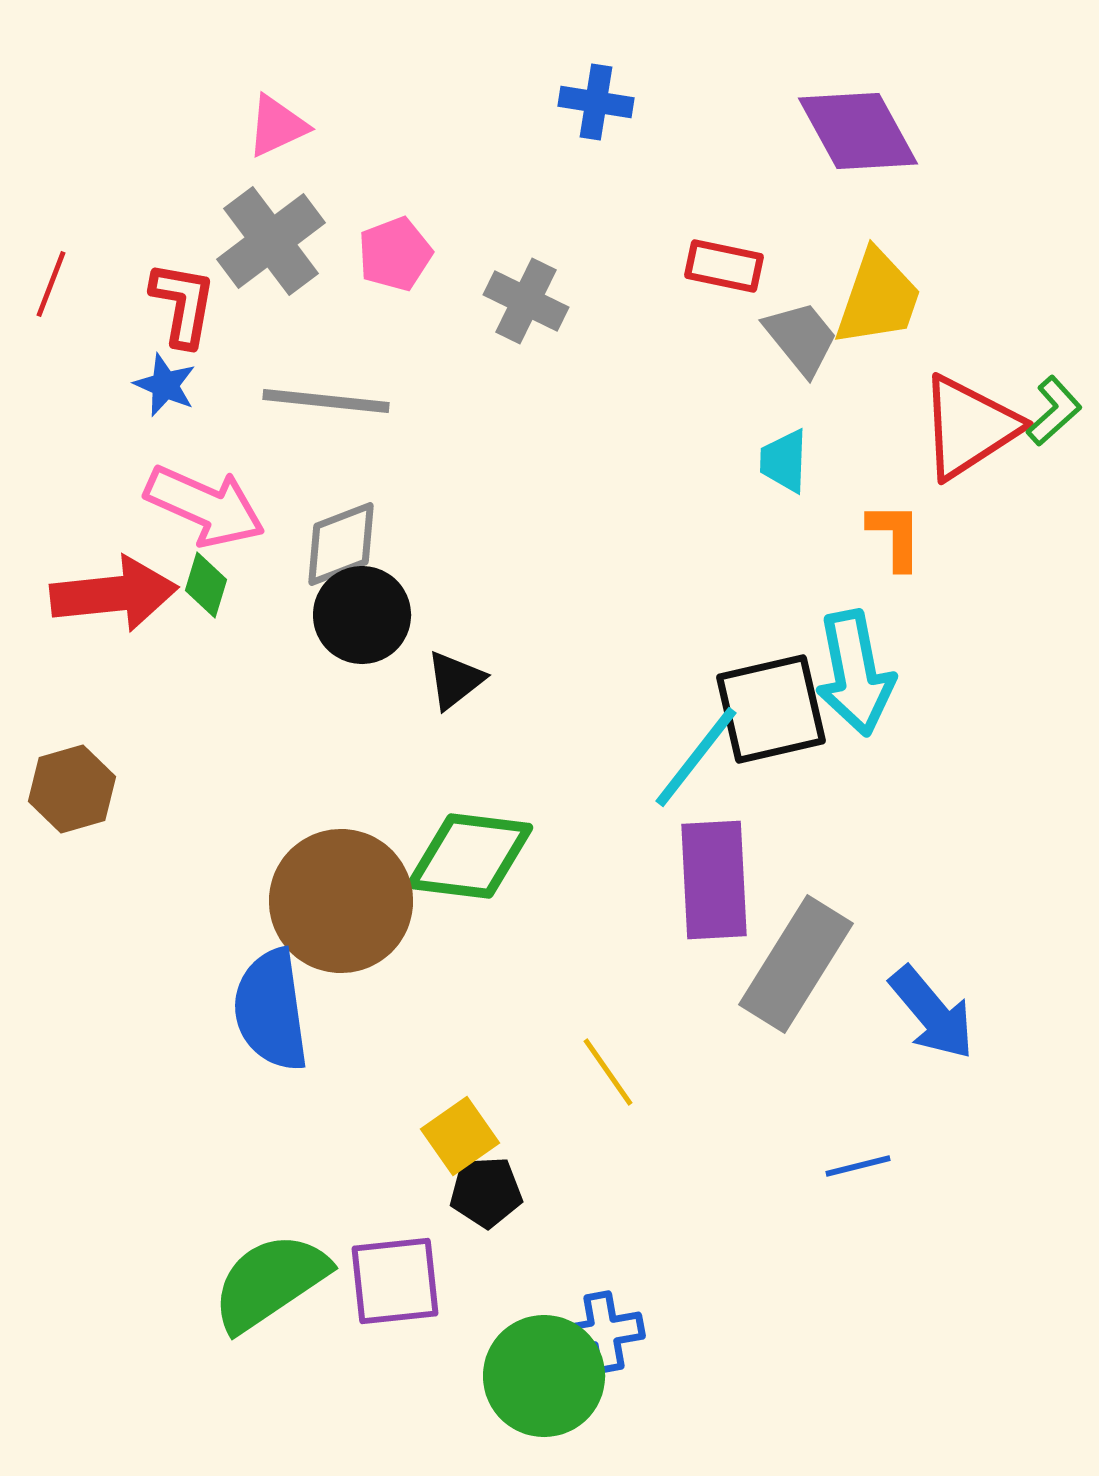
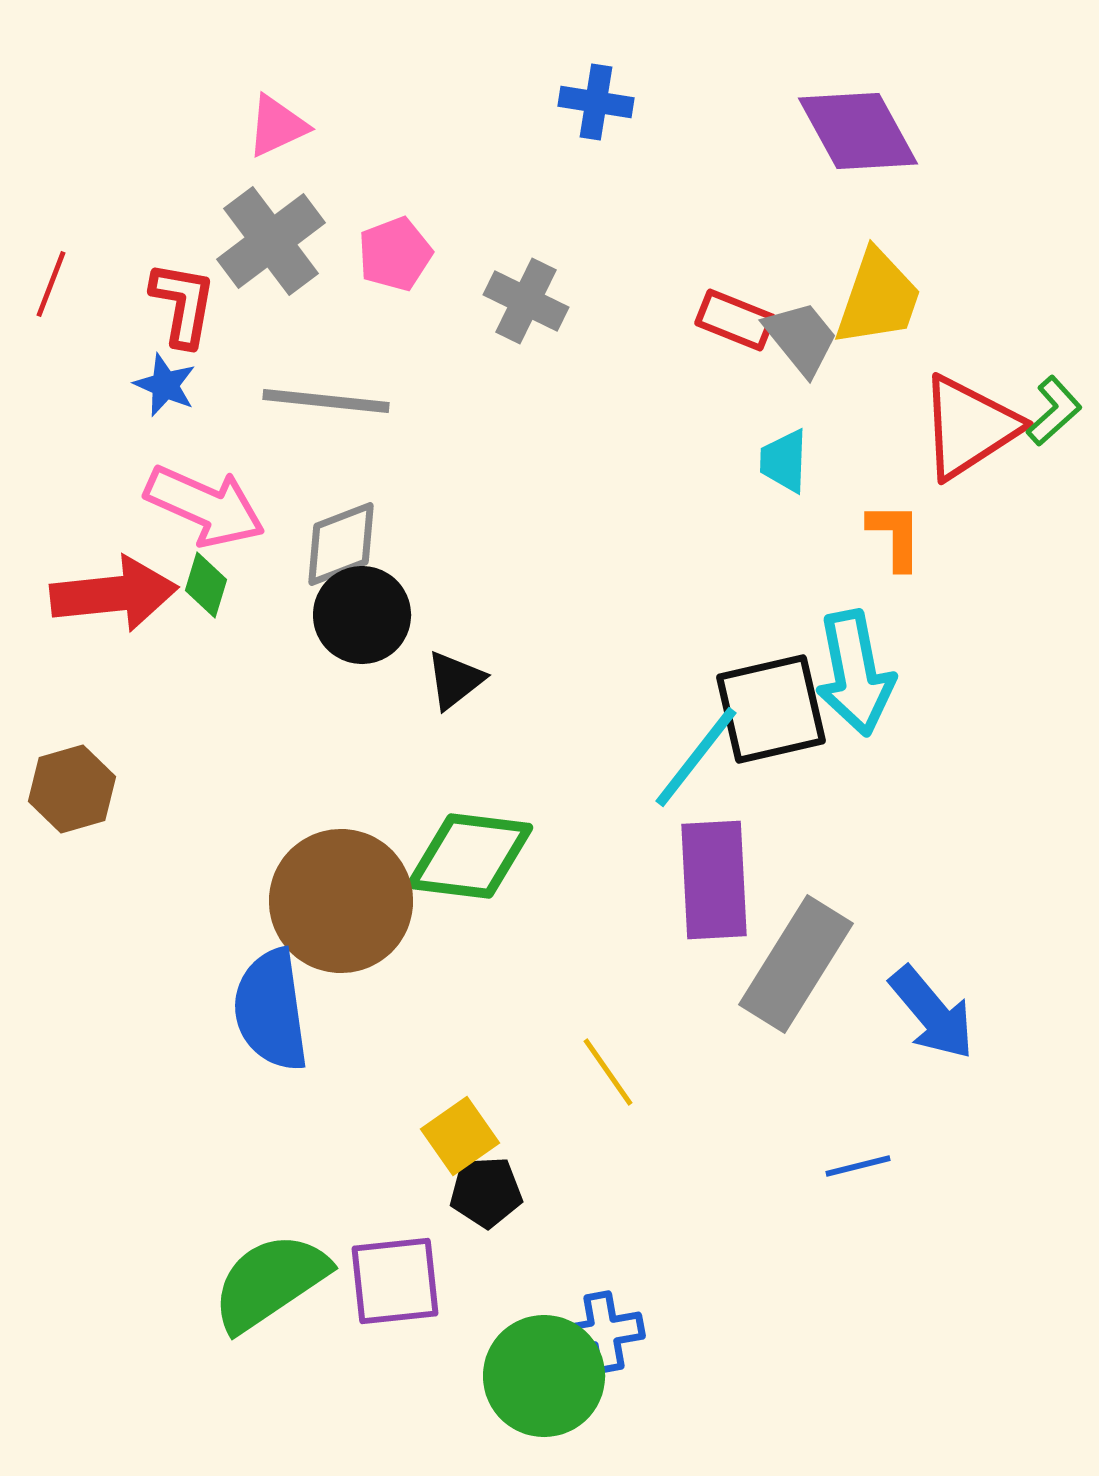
red rectangle at (724, 266): moved 11 px right, 54 px down; rotated 10 degrees clockwise
